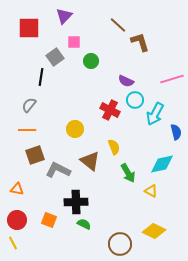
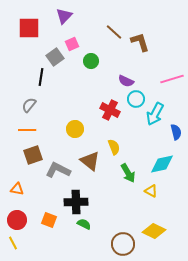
brown line: moved 4 px left, 7 px down
pink square: moved 2 px left, 2 px down; rotated 24 degrees counterclockwise
cyan circle: moved 1 px right, 1 px up
brown square: moved 2 px left
brown circle: moved 3 px right
